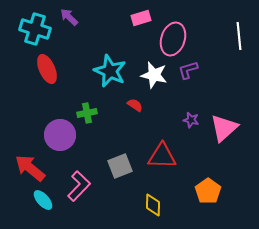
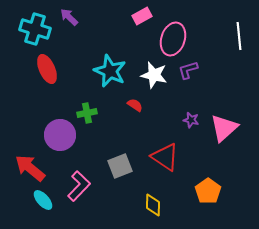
pink rectangle: moved 1 px right, 2 px up; rotated 12 degrees counterclockwise
red triangle: moved 3 px right, 1 px down; rotated 32 degrees clockwise
